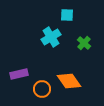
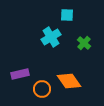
purple rectangle: moved 1 px right
